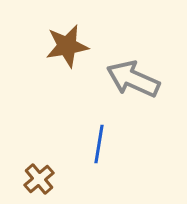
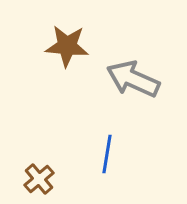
brown star: rotated 15 degrees clockwise
blue line: moved 8 px right, 10 px down
